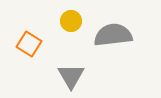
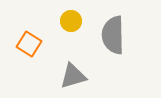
gray semicircle: rotated 84 degrees counterclockwise
gray triangle: moved 2 px right; rotated 44 degrees clockwise
